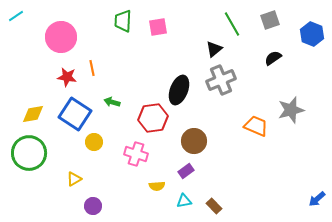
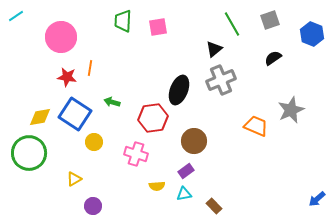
orange line: moved 2 px left; rotated 21 degrees clockwise
gray star: rotated 8 degrees counterclockwise
yellow diamond: moved 7 px right, 3 px down
cyan triangle: moved 7 px up
